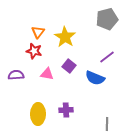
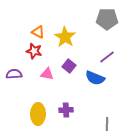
gray pentagon: rotated 15 degrees clockwise
orange triangle: rotated 40 degrees counterclockwise
purple semicircle: moved 2 px left, 1 px up
